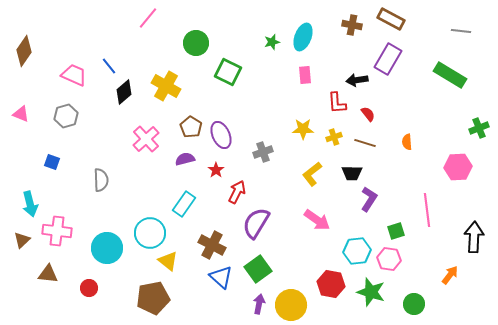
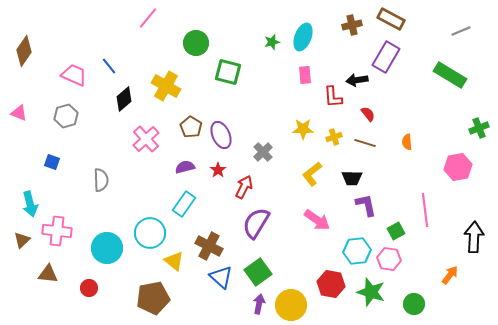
brown cross at (352, 25): rotated 24 degrees counterclockwise
gray line at (461, 31): rotated 30 degrees counterclockwise
purple rectangle at (388, 59): moved 2 px left, 2 px up
green square at (228, 72): rotated 12 degrees counterclockwise
black diamond at (124, 92): moved 7 px down
red L-shape at (337, 103): moved 4 px left, 6 px up
pink triangle at (21, 114): moved 2 px left, 1 px up
gray cross at (263, 152): rotated 24 degrees counterclockwise
purple semicircle at (185, 159): moved 8 px down
pink hexagon at (458, 167): rotated 8 degrees counterclockwise
red star at (216, 170): moved 2 px right
black trapezoid at (352, 173): moved 5 px down
red arrow at (237, 192): moved 7 px right, 5 px up
purple L-shape at (369, 199): moved 3 px left, 6 px down; rotated 45 degrees counterclockwise
pink line at (427, 210): moved 2 px left
green square at (396, 231): rotated 12 degrees counterclockwise
brown cross at (212, 245): moved 3 px left, 1 px down
yellow triangle at (168, 261): moved 6 px right
green square at (258, 269): moved 3 px down
